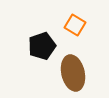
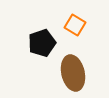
black pentagon: moved 3 px up
